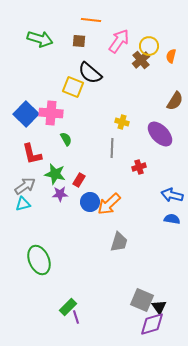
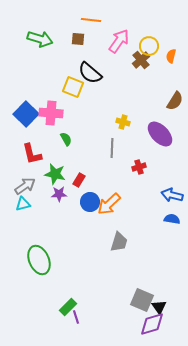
brown square: moved 1 px left, 2 px up
yellow cross: moved 1 px right
purple star: moved 1 px left
